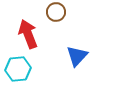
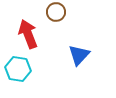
blue triangle: moved 2 px right, 1 px up
cyan hexagon: rotated 15 degrees clockwise
